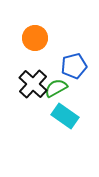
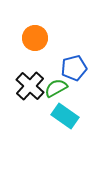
blue pentagon: moved 2 px down
black cross: moved 3 px left, 2 px down
